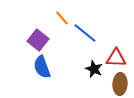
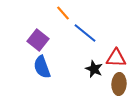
orange line: moved 1 px right, 5 px up
brown ellipse: moved 1 px left
